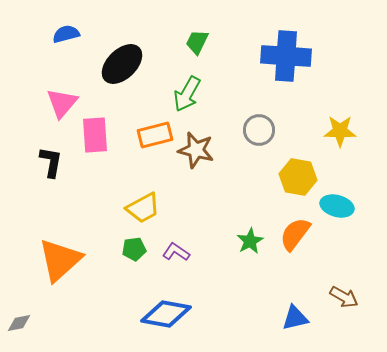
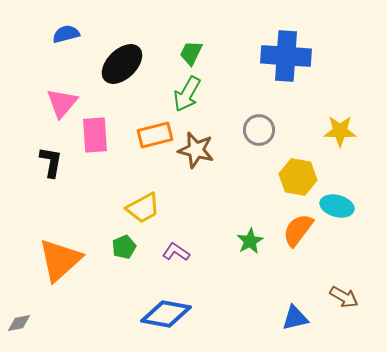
green trapezoid: moved 6 px left, 11 px down
orange semicircle: moved 3 px right, 4 px up
green pentagon: moved 10 px left, 2 px up; rotated 15 degrees counterclockwise
